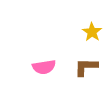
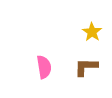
pink semicircle: rotated 90 degrees counterclockwise
